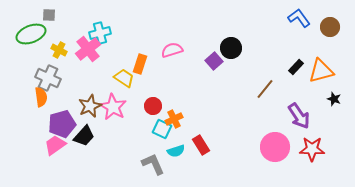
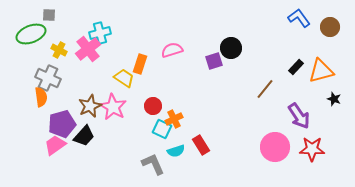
purple square: rotated 24 degrees clockwise
